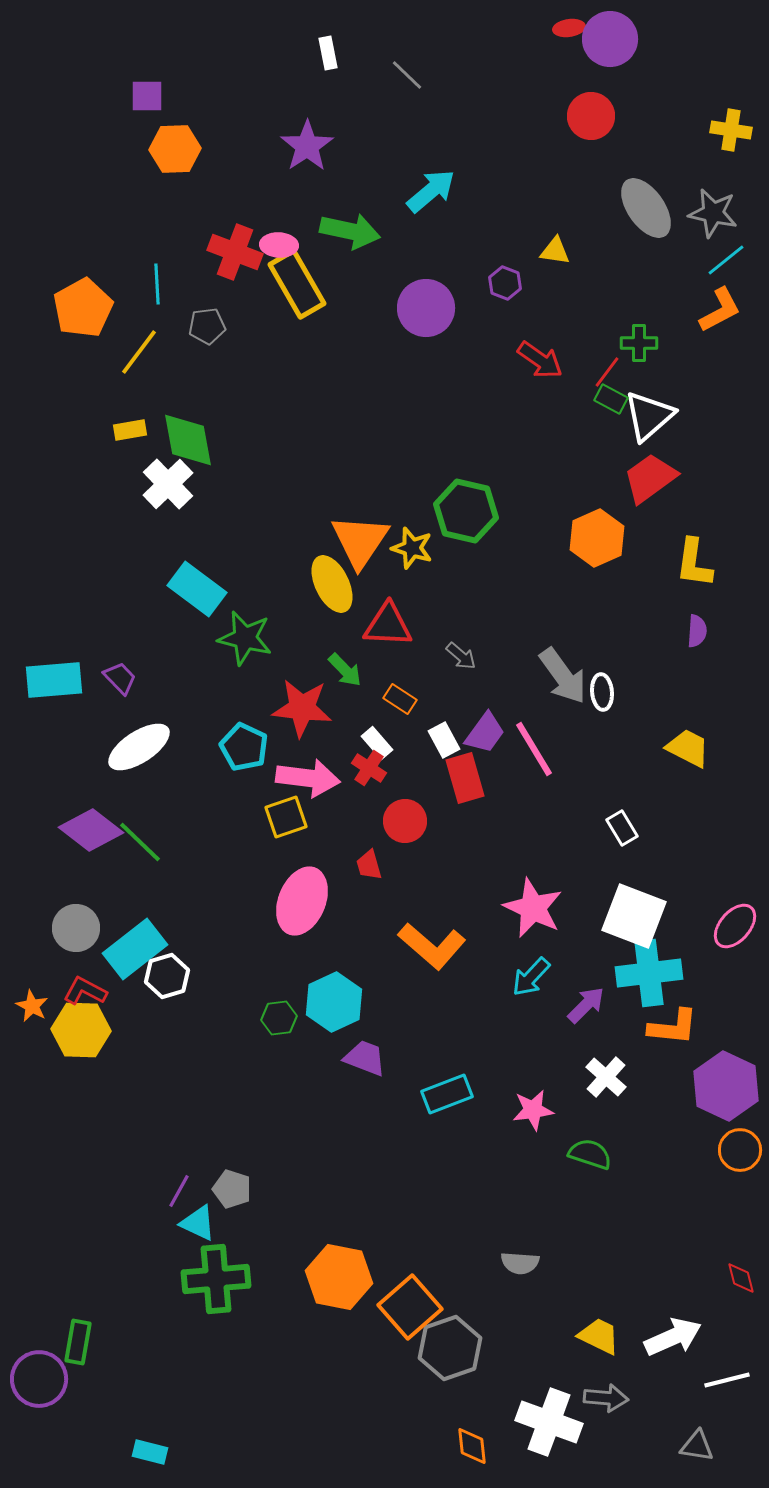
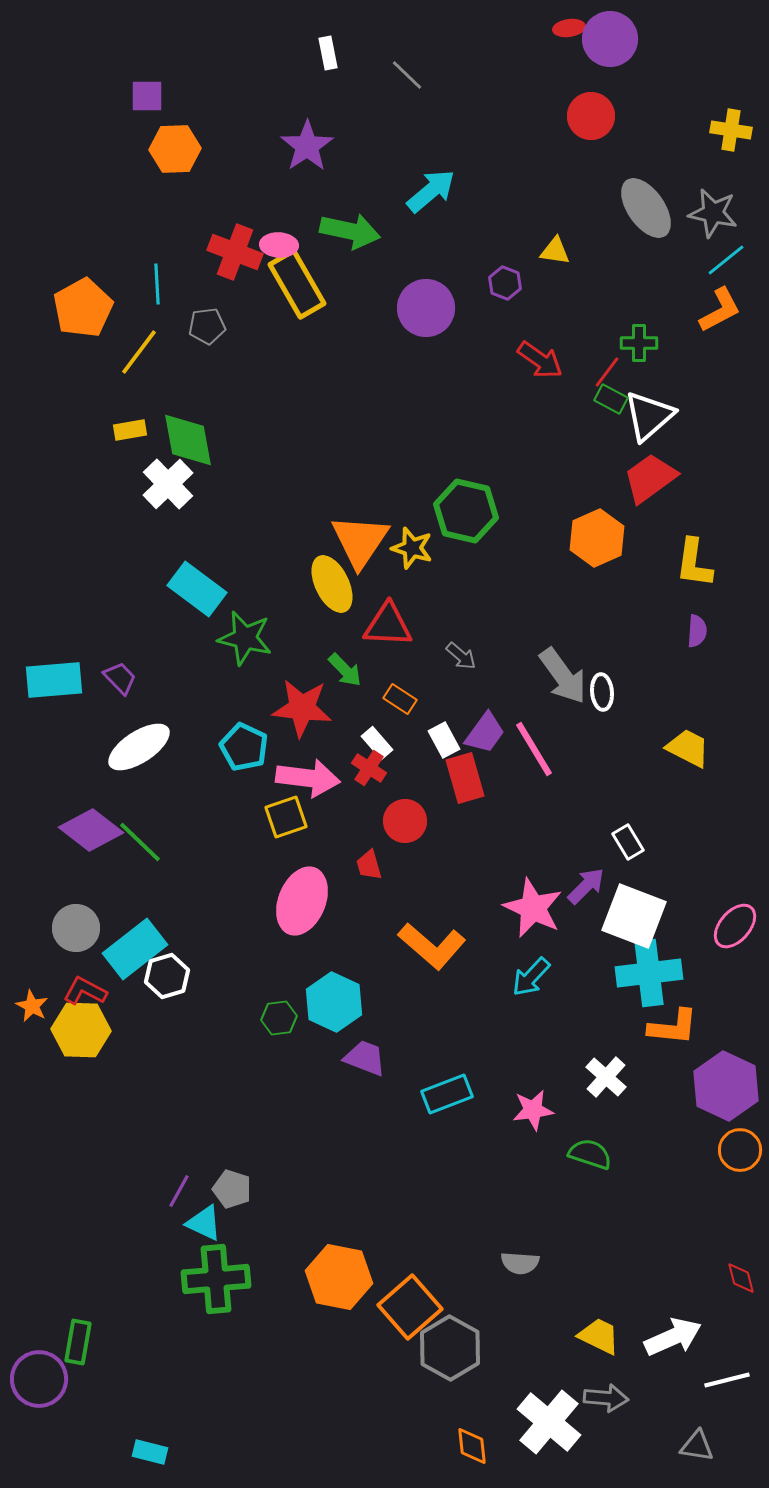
white rectangle at (622, 828): moved 6 px right, 14 px down
cyan hexagon at (334, 1002): rotated 10 degrees counterclockwise
purple arrow at (586, 1005): moved 119 px up
cyan triangle at (198, 1223): moved 6 px right
gray hexagon at (450, 1348): rotated 12 degrees counterclockwise
white cross at (549, 1422): rotated 20 degrees clockwise
